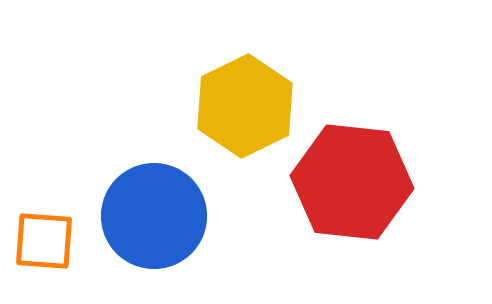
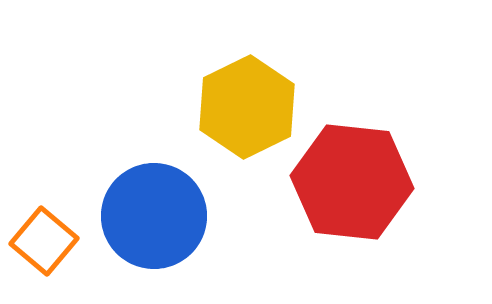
yellow hexagon: moved 2 px right, 1 px down
orange square: rotated 36 degrees clockwise
